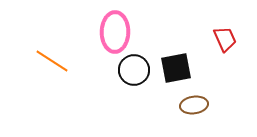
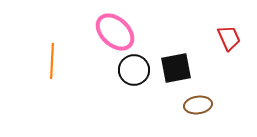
pink ellipse: rotated 48 degrees counterclockwise
red trapezoid: moved 4 px right, 1 px up
orange line: rotated 60 degrees clockwise
brown ellipse: moved 4 px right
